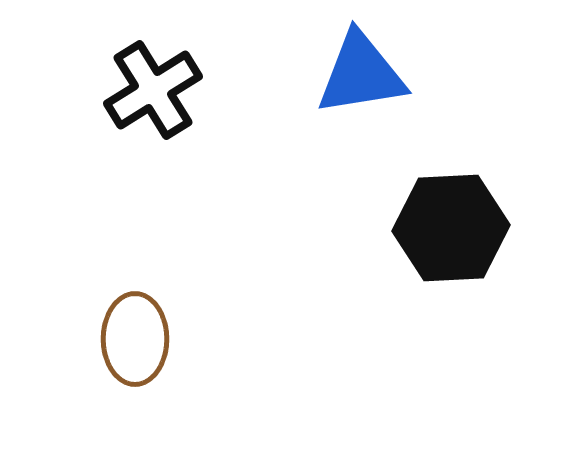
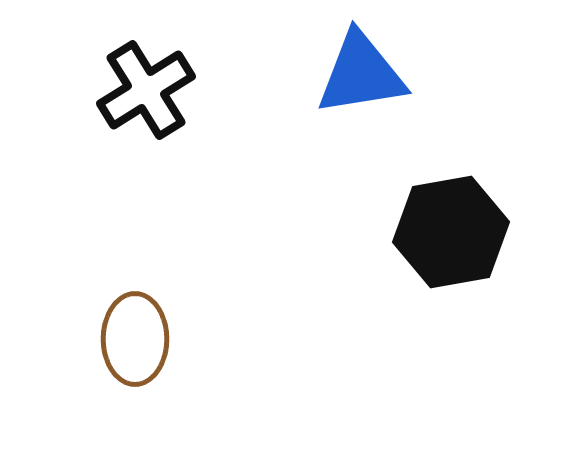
black cross: moved 7 px left
black hexagon: moved 4 px down; rotated 7 degrees counterclockwise
